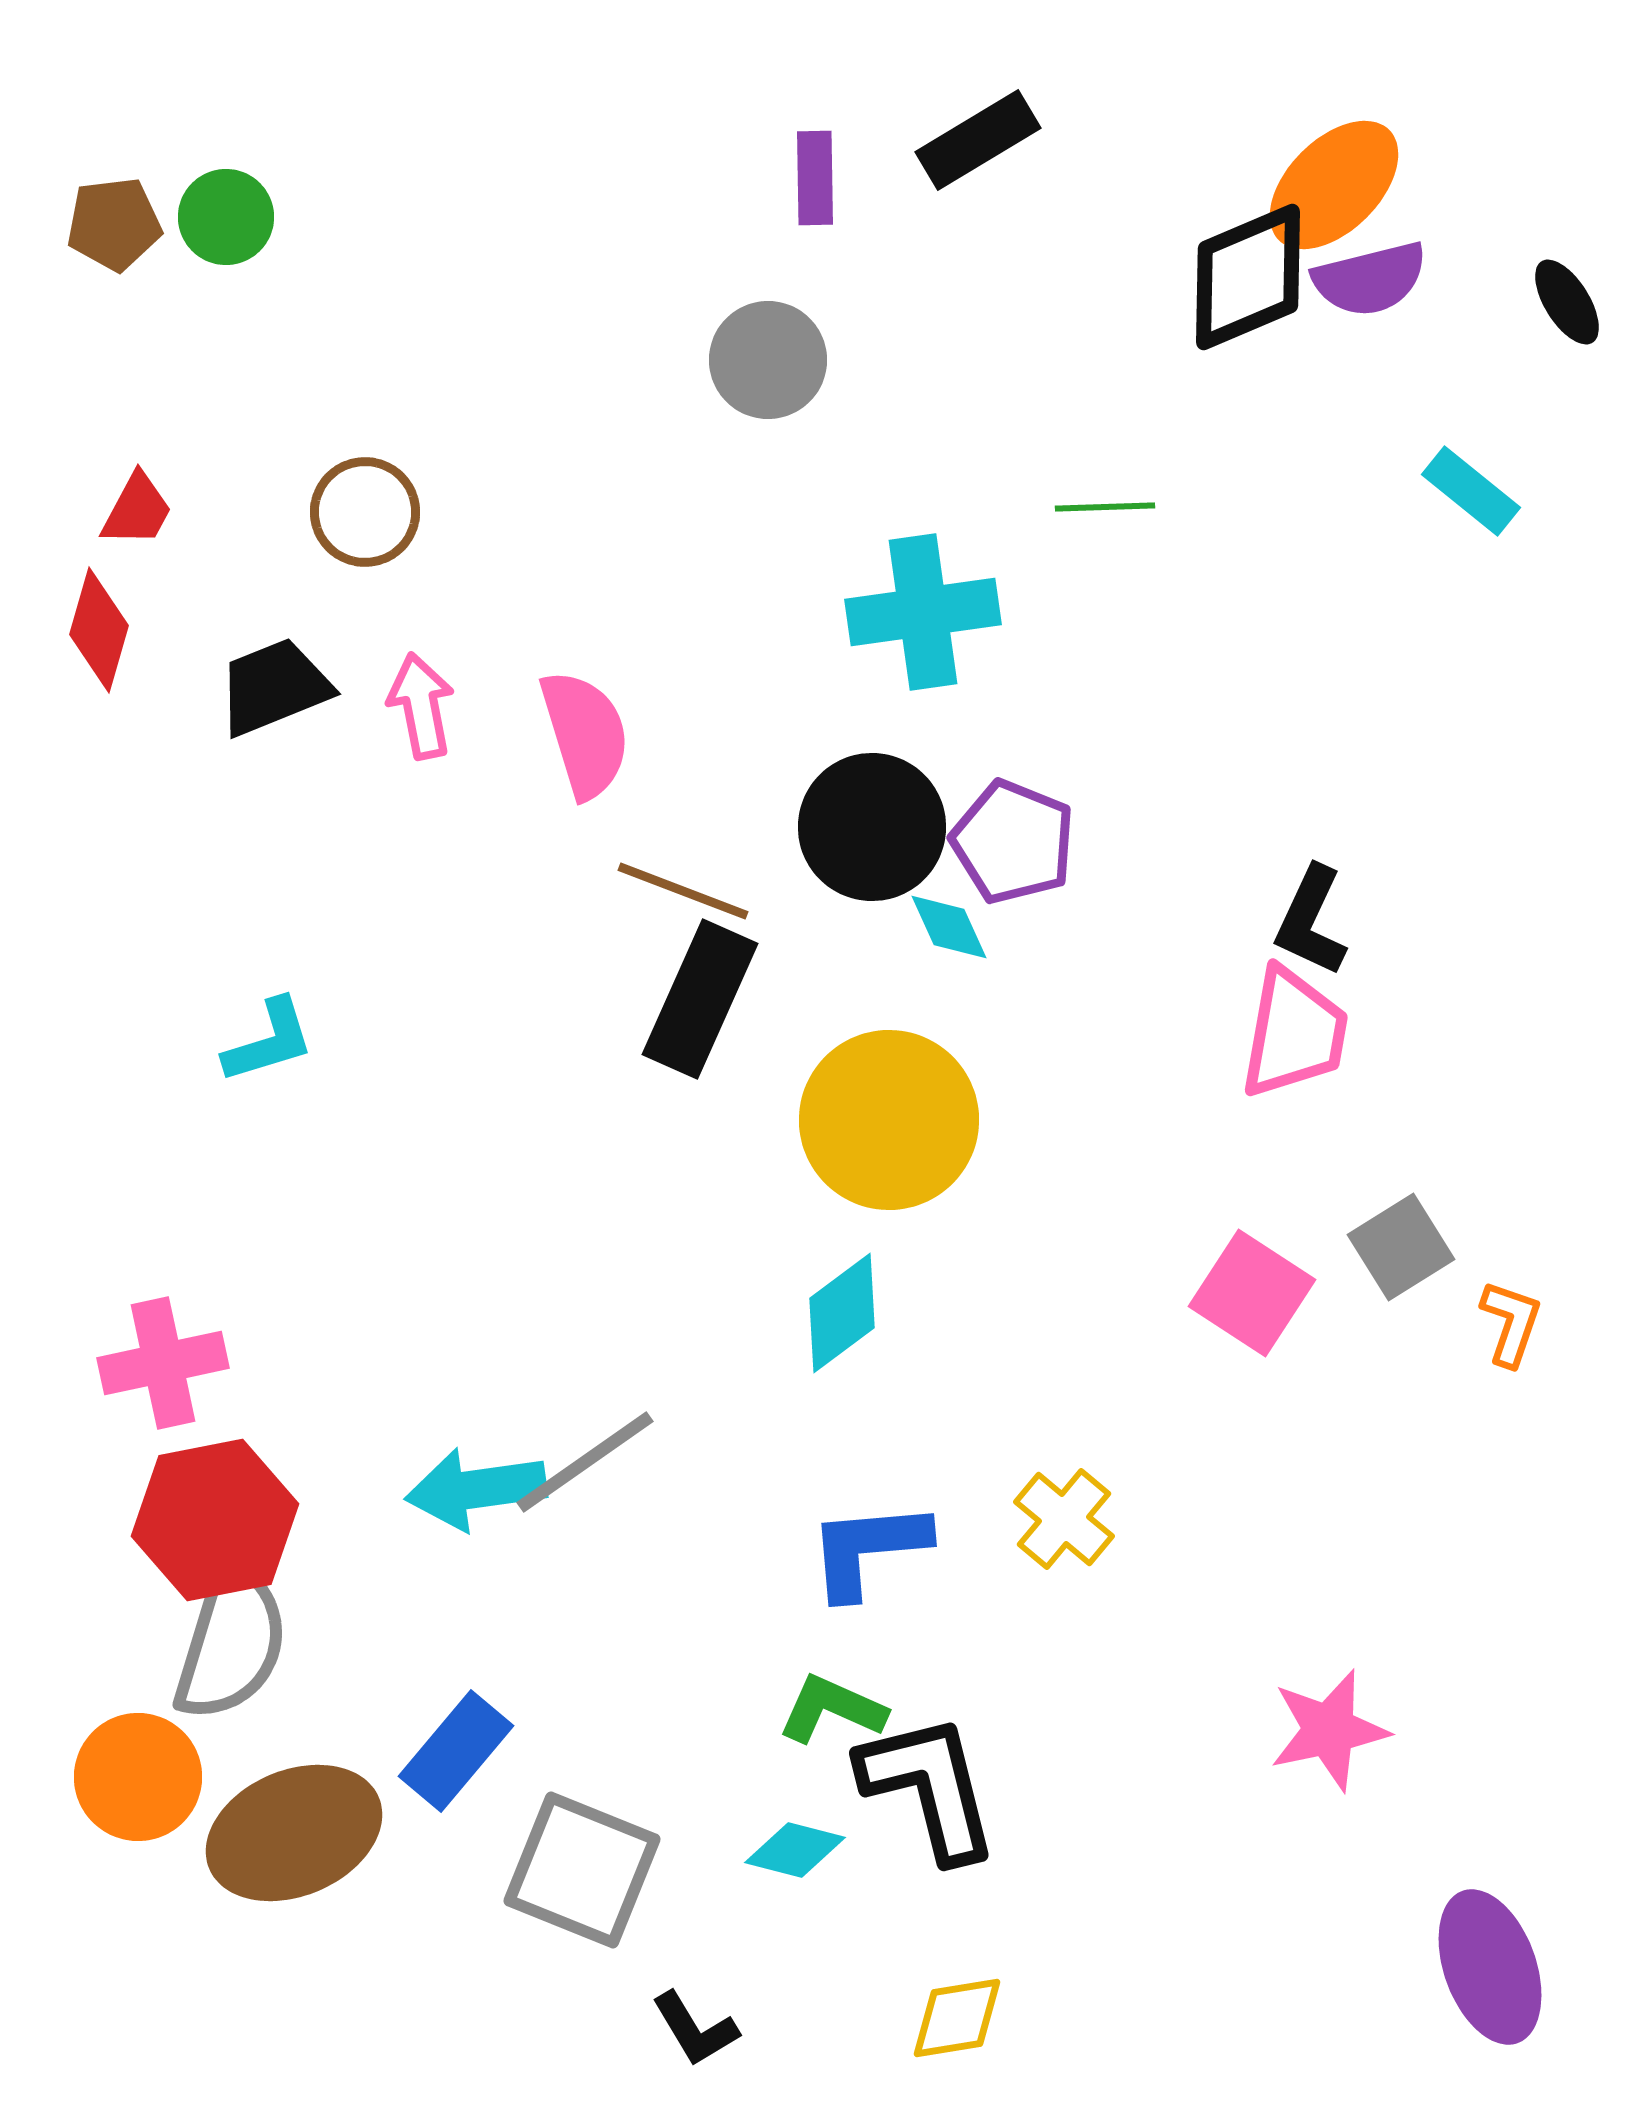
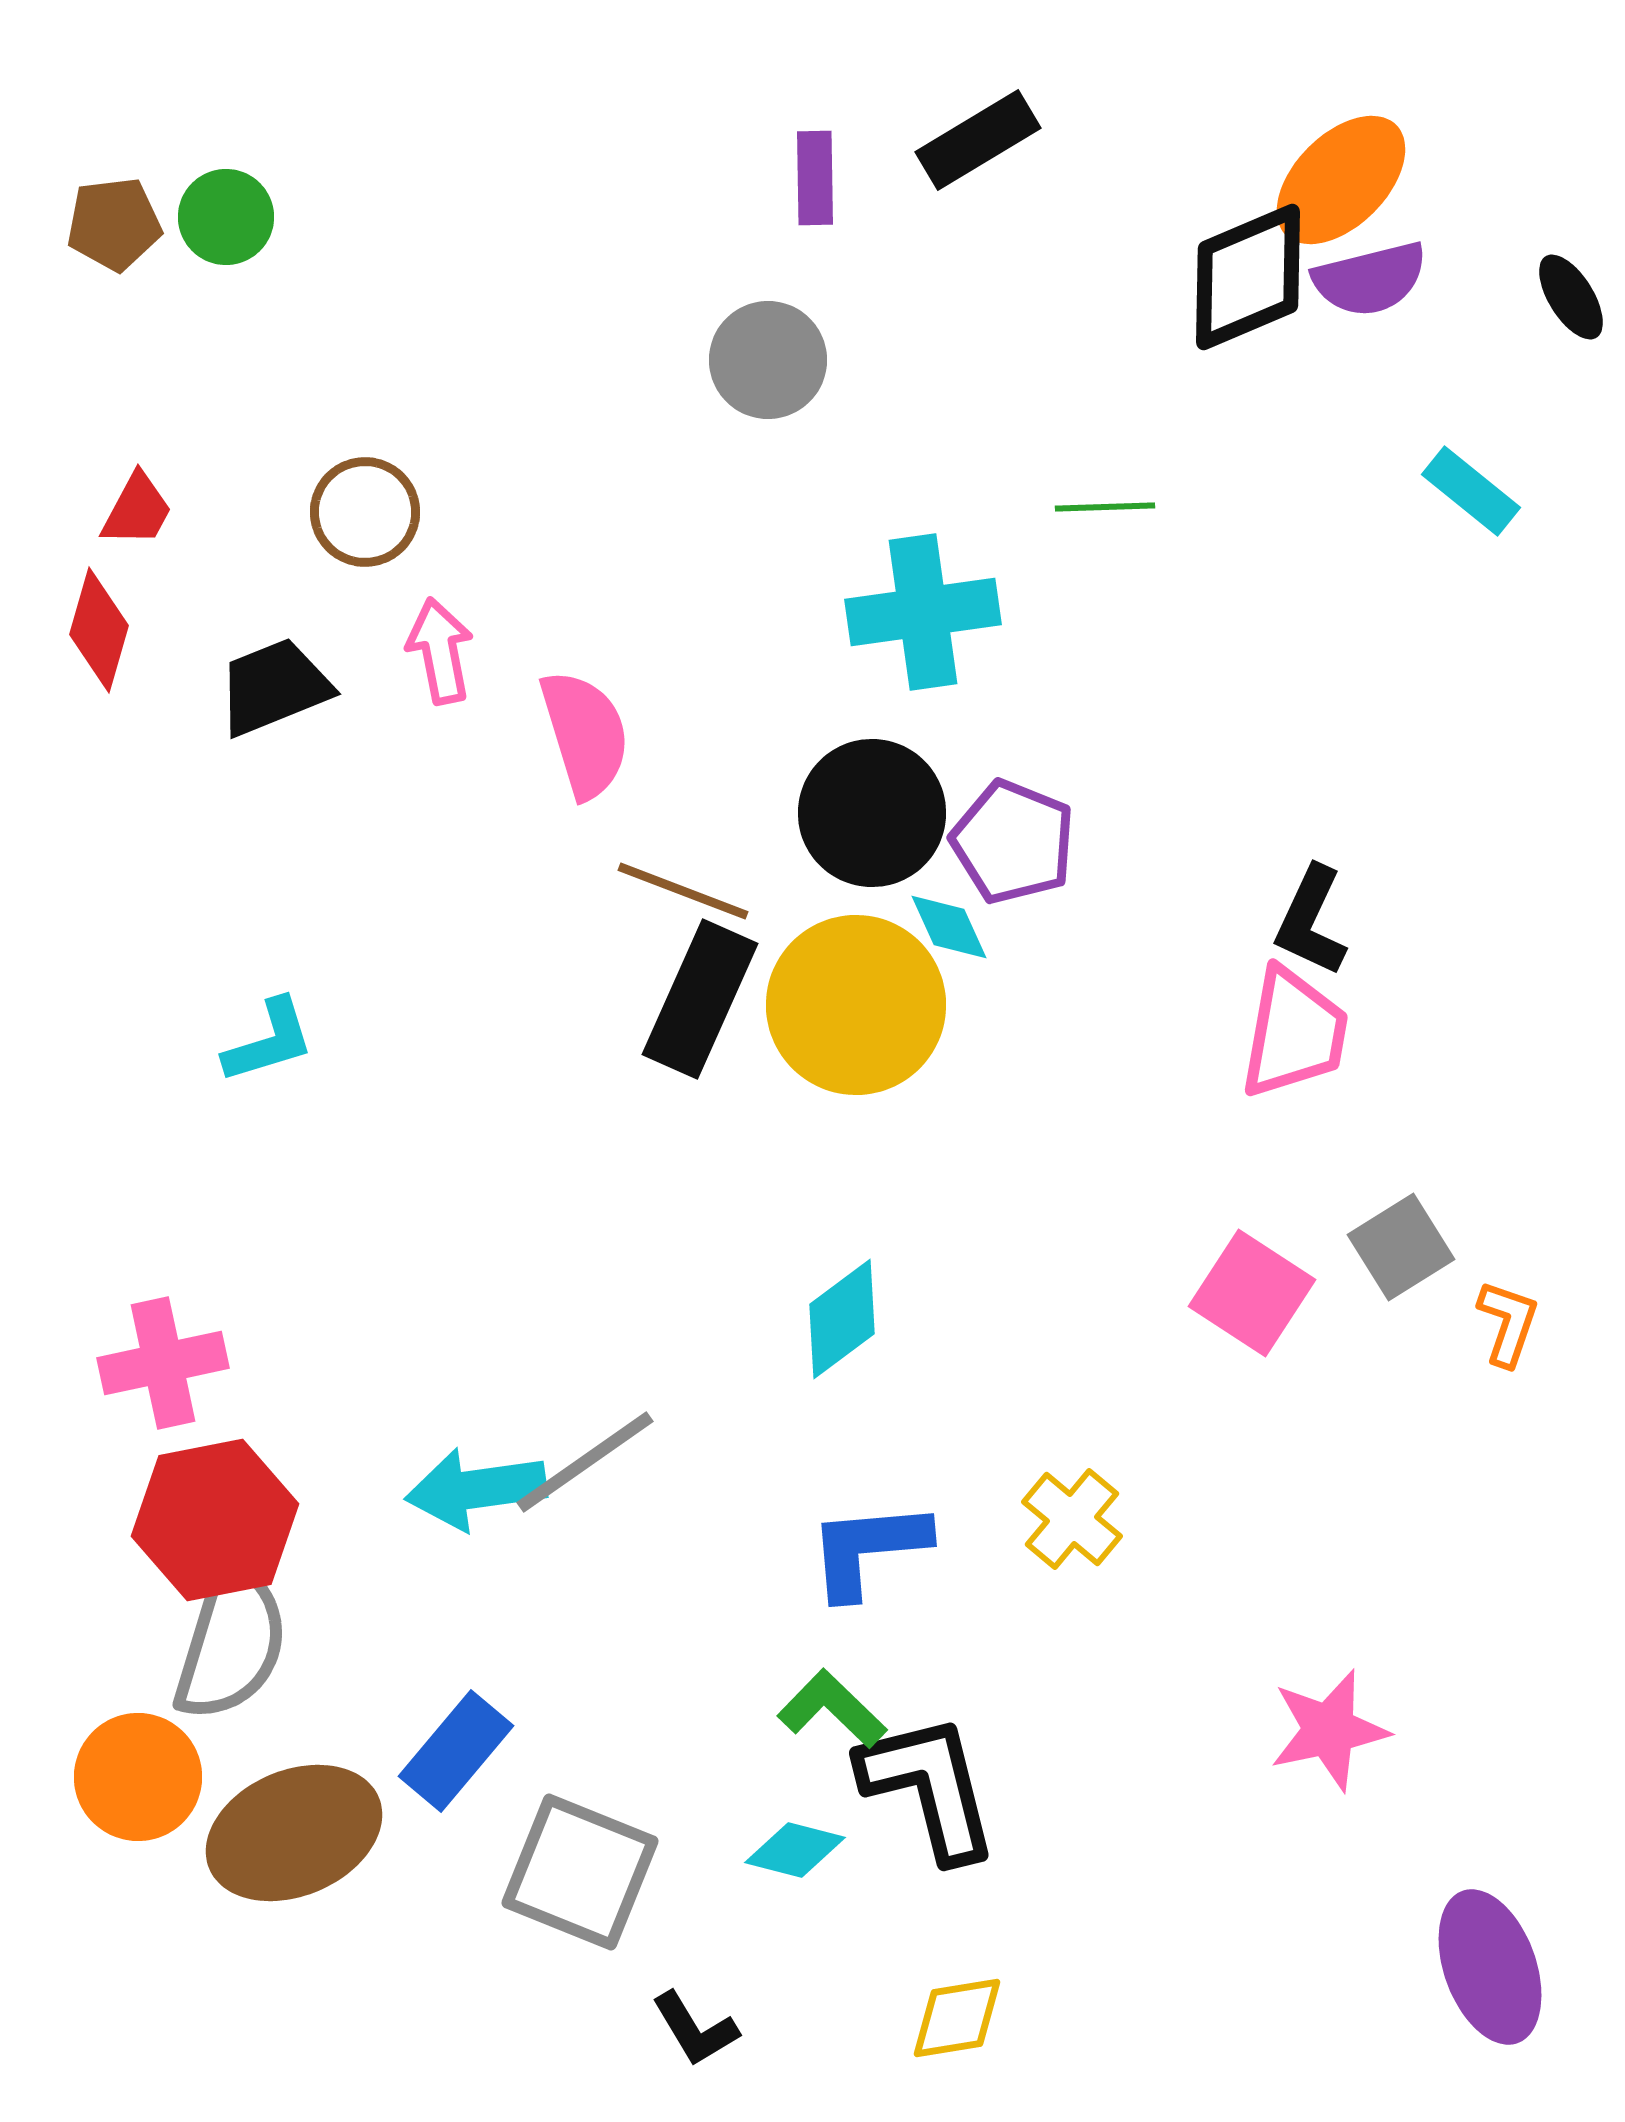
orange ellipse at (1334, 185): moved 7 px right, 5 px up
black ellipse at (1567, 302): moved 4 px right, 5 px up
pink arrow at (421, 706): moved 19 px right, 55 px up
black circle at (872, 827): moved 14 px up
yellow circle at (889, 1120): moved 33 px left, 115 px up
cyan diamond at (842, 1313): moved 6 px down
orange L-shape at (1511, 1323): moved 3 px left
yellow cross at (1064, 1519): moved 8 px right
green L-shape at (832, 1709): rotated 20 degrees clockwise
gray square at (582, 1870): moved 2 px left, 2 px down
